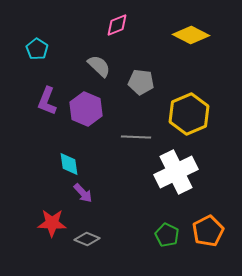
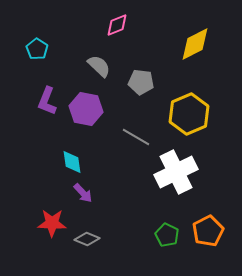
yellow diamond: moved 4 px right, 9 px down; rotated 54 degrees counterclockwise
purple hexagon: rotated 12 degrees counterclockwise
gray line: rotated 28 degrees clockwise
cyan diamond: moved 3 px right, 2 px up
